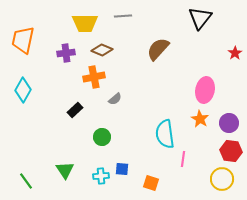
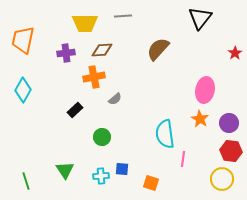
brown diamond: rotated 25 degrees counterclockwise
green line: rotated 18 degrees clockwise
